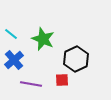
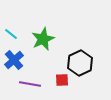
green star: rotated 25 degrees clockwise
black hexagon: moved 4 px right, 4 px down
purple line: moved 1 px left
